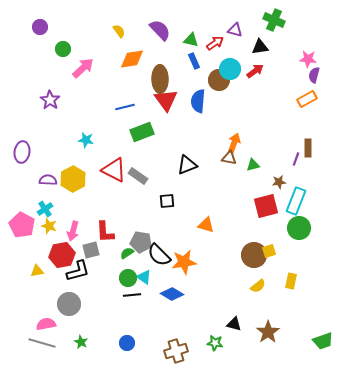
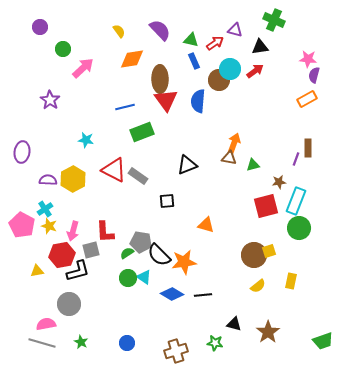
black line at (132, 295): moved 71 px right
